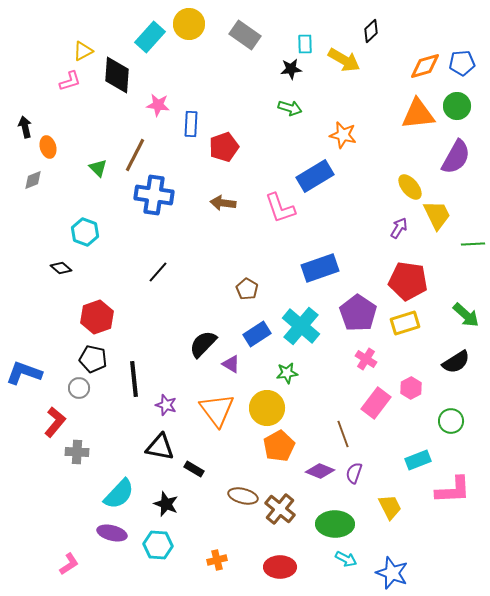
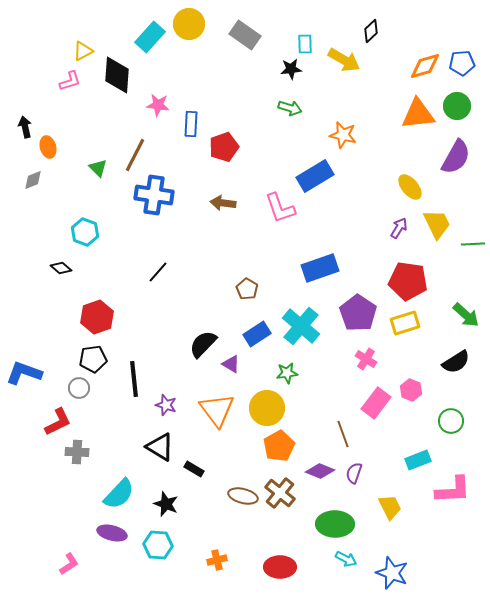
yellow trapezoid at (437, 215): moved 9 px down
black pentagon at (93, 359): rotated 20 degrees counterclockwise
pink hexagon at (411, 388): moved 2 px down; rotated 10 degrees counterclockwise
red L-shape at (55, 422): moved 3 px right; rotated 24 degrees clockwise
black triangle at (160, 447): rotated 20 degrees clockwise
brown cross at (280, 509): moved 16 px up
